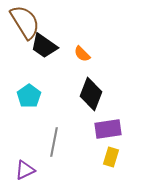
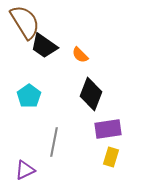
orange semicircle: moved 2 px left, 1 px down
